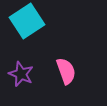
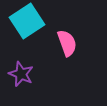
pink semicircle: moved 1 px right, 28 px up
